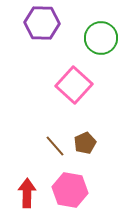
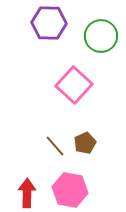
purple hexagon: moved 7 px right
green circle: moved 2 px up
